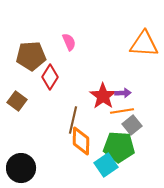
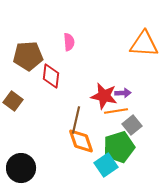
pink semicircle: rotated 18 degrees clockwise
brown pentagon: moved 3 px left
red diamond: moved 1 px right, 1 px up; rotated 25 degrees counterclockwise
red star: moved 1 px right; rotated 24 degrees counterclockwise
brown square: moved 4 px left
orange line: moved 6 px left
brown line: moved 3 px right
orange diamond: rotated 20 degrees counterclockwise
green pentagon: rotated 20 degrees counterclockwise
